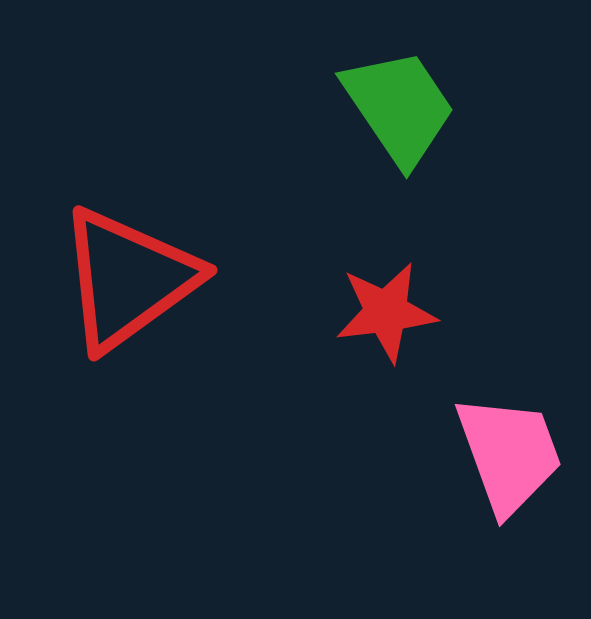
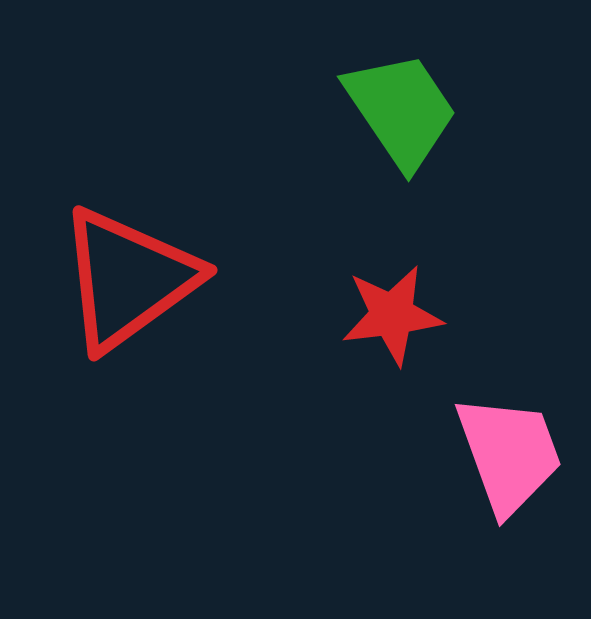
green trapezoid: moved 2 px right, 3 px down
red star: moved 6 px right, 3 px down
